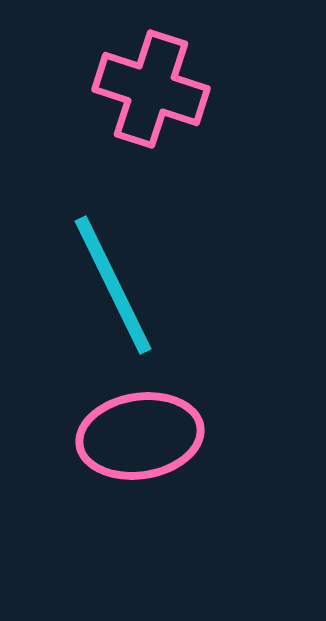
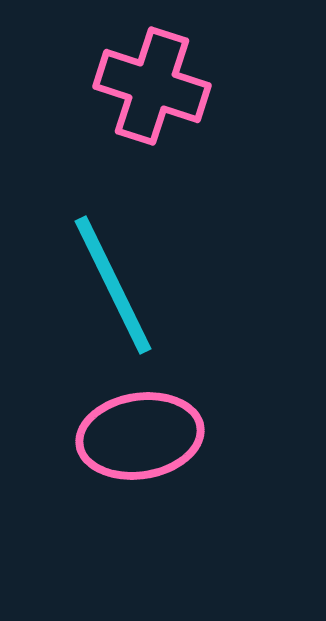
pink cross: moved 1 px right, 3 px up
